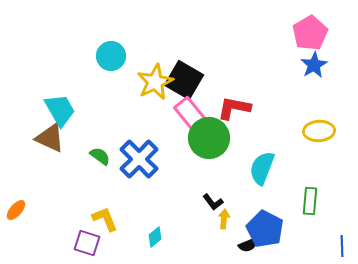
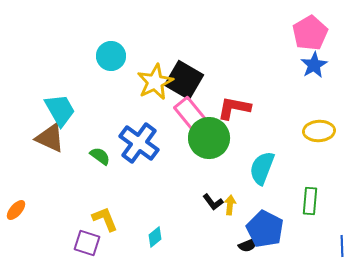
blue cross: moved 16 px up; rotated 9 degrees counterclockwise
yellow arrow: moved 6 px right, 14 px up
